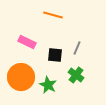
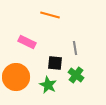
orange line: moved 3 px left
gray line: moved 2 px left; rotated 32 degrees counterclockwise
black square: moved 8 px down
orange circle: moved 5 px left
